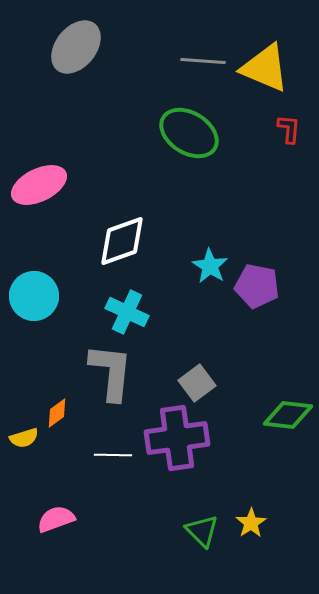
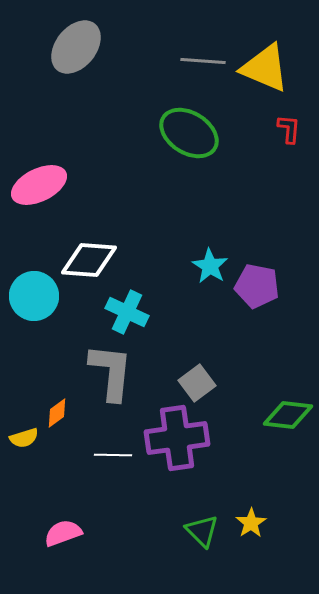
white diamond: moved 33 px left, 19 px down; rotated 24 degrees clockwise
pink semicircle: moved 7 px right, 14 px down
